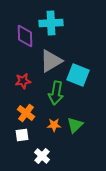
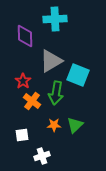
cyan cross: moved 4 px right, 4 px up
red star: rotated 28 degrees counterclockwise
orange cross: moved 6 px right, 12 px up
white cross: rotated 28 degrees clockwise
